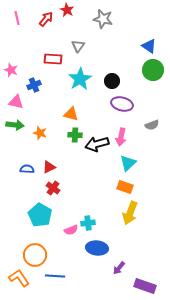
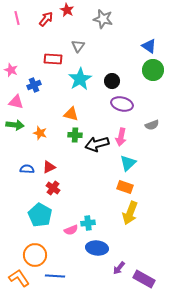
purple rectangle: moved 1 px left, 7 px up; rotated 10 degrees clockwise
